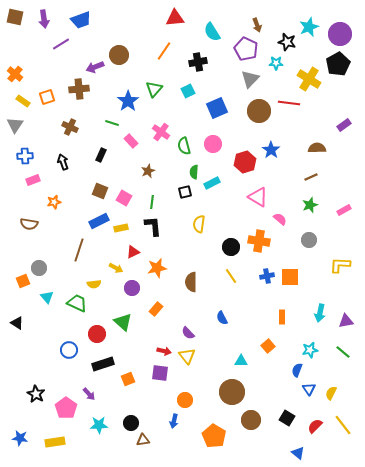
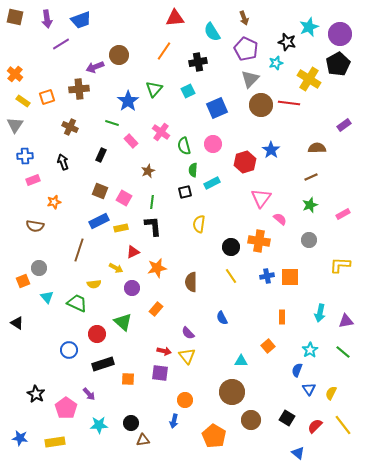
purple arrow at (44, 19): moved 3 px right
brown arrow at (257, 25): moved 13 px left, 7 px up
cyan star at (276, 63): rotated 16 degrees counterclockwise
brown circle at (259, 111): moved 2 px right, 6 px up
green semicircle at (194, 172): moved 1 px left, 2 px up
pink triangle at (258, 197): moved 3 px right, 1 px down; rotated 35 degrees clockwise
pink rectangle at (344, 210): moved 1 px left, 4 px down
brown semicircle at (29, 224): moved 6 px right, 2 px down
cyan star at (310, 350): rotated 21 degrees counterclockwise
orange square at (128, 379): rotated 24 degrees clockwise
